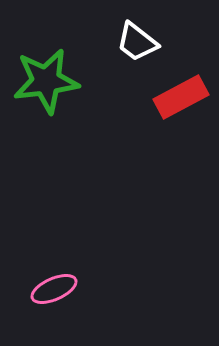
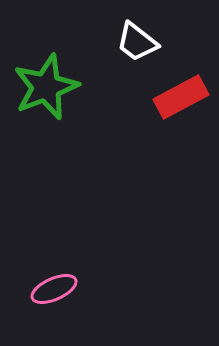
green star: moved 6 px down; rotated 14 degrees counterclockwise
